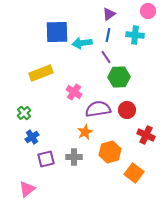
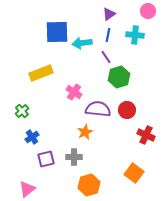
green hexagon: rotated 15 degrees counterclockwise
purple semicircle: rotated 15 degrees clockwise
green cross: moved 2 px left, 2 px up
orange hexagon: moved 21 px left, 33 px down
